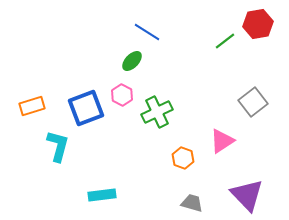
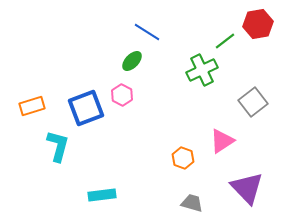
green cross: moved 45 px right, 42 px up
purple triangle: moved 7 px up
